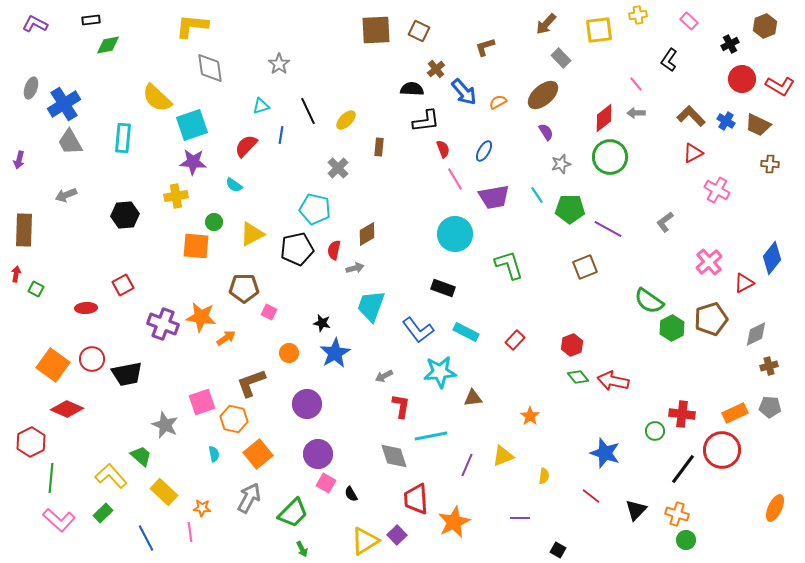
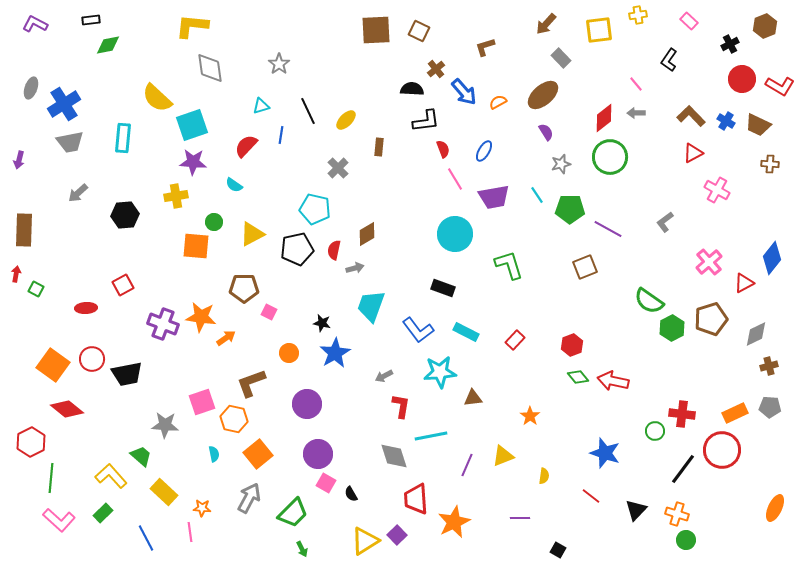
gray trapezoid at (70, 142): rotated 72 degrees counterclockwise
gray arrow at (66, 195): moved 12 px right, 2 px up; rotated 20 degrees counterclockwise
red diamond at (67, 409): rotated 16 degrees clockwise
gray star at (165, 425): rotated 20 degrees counterclockwise
